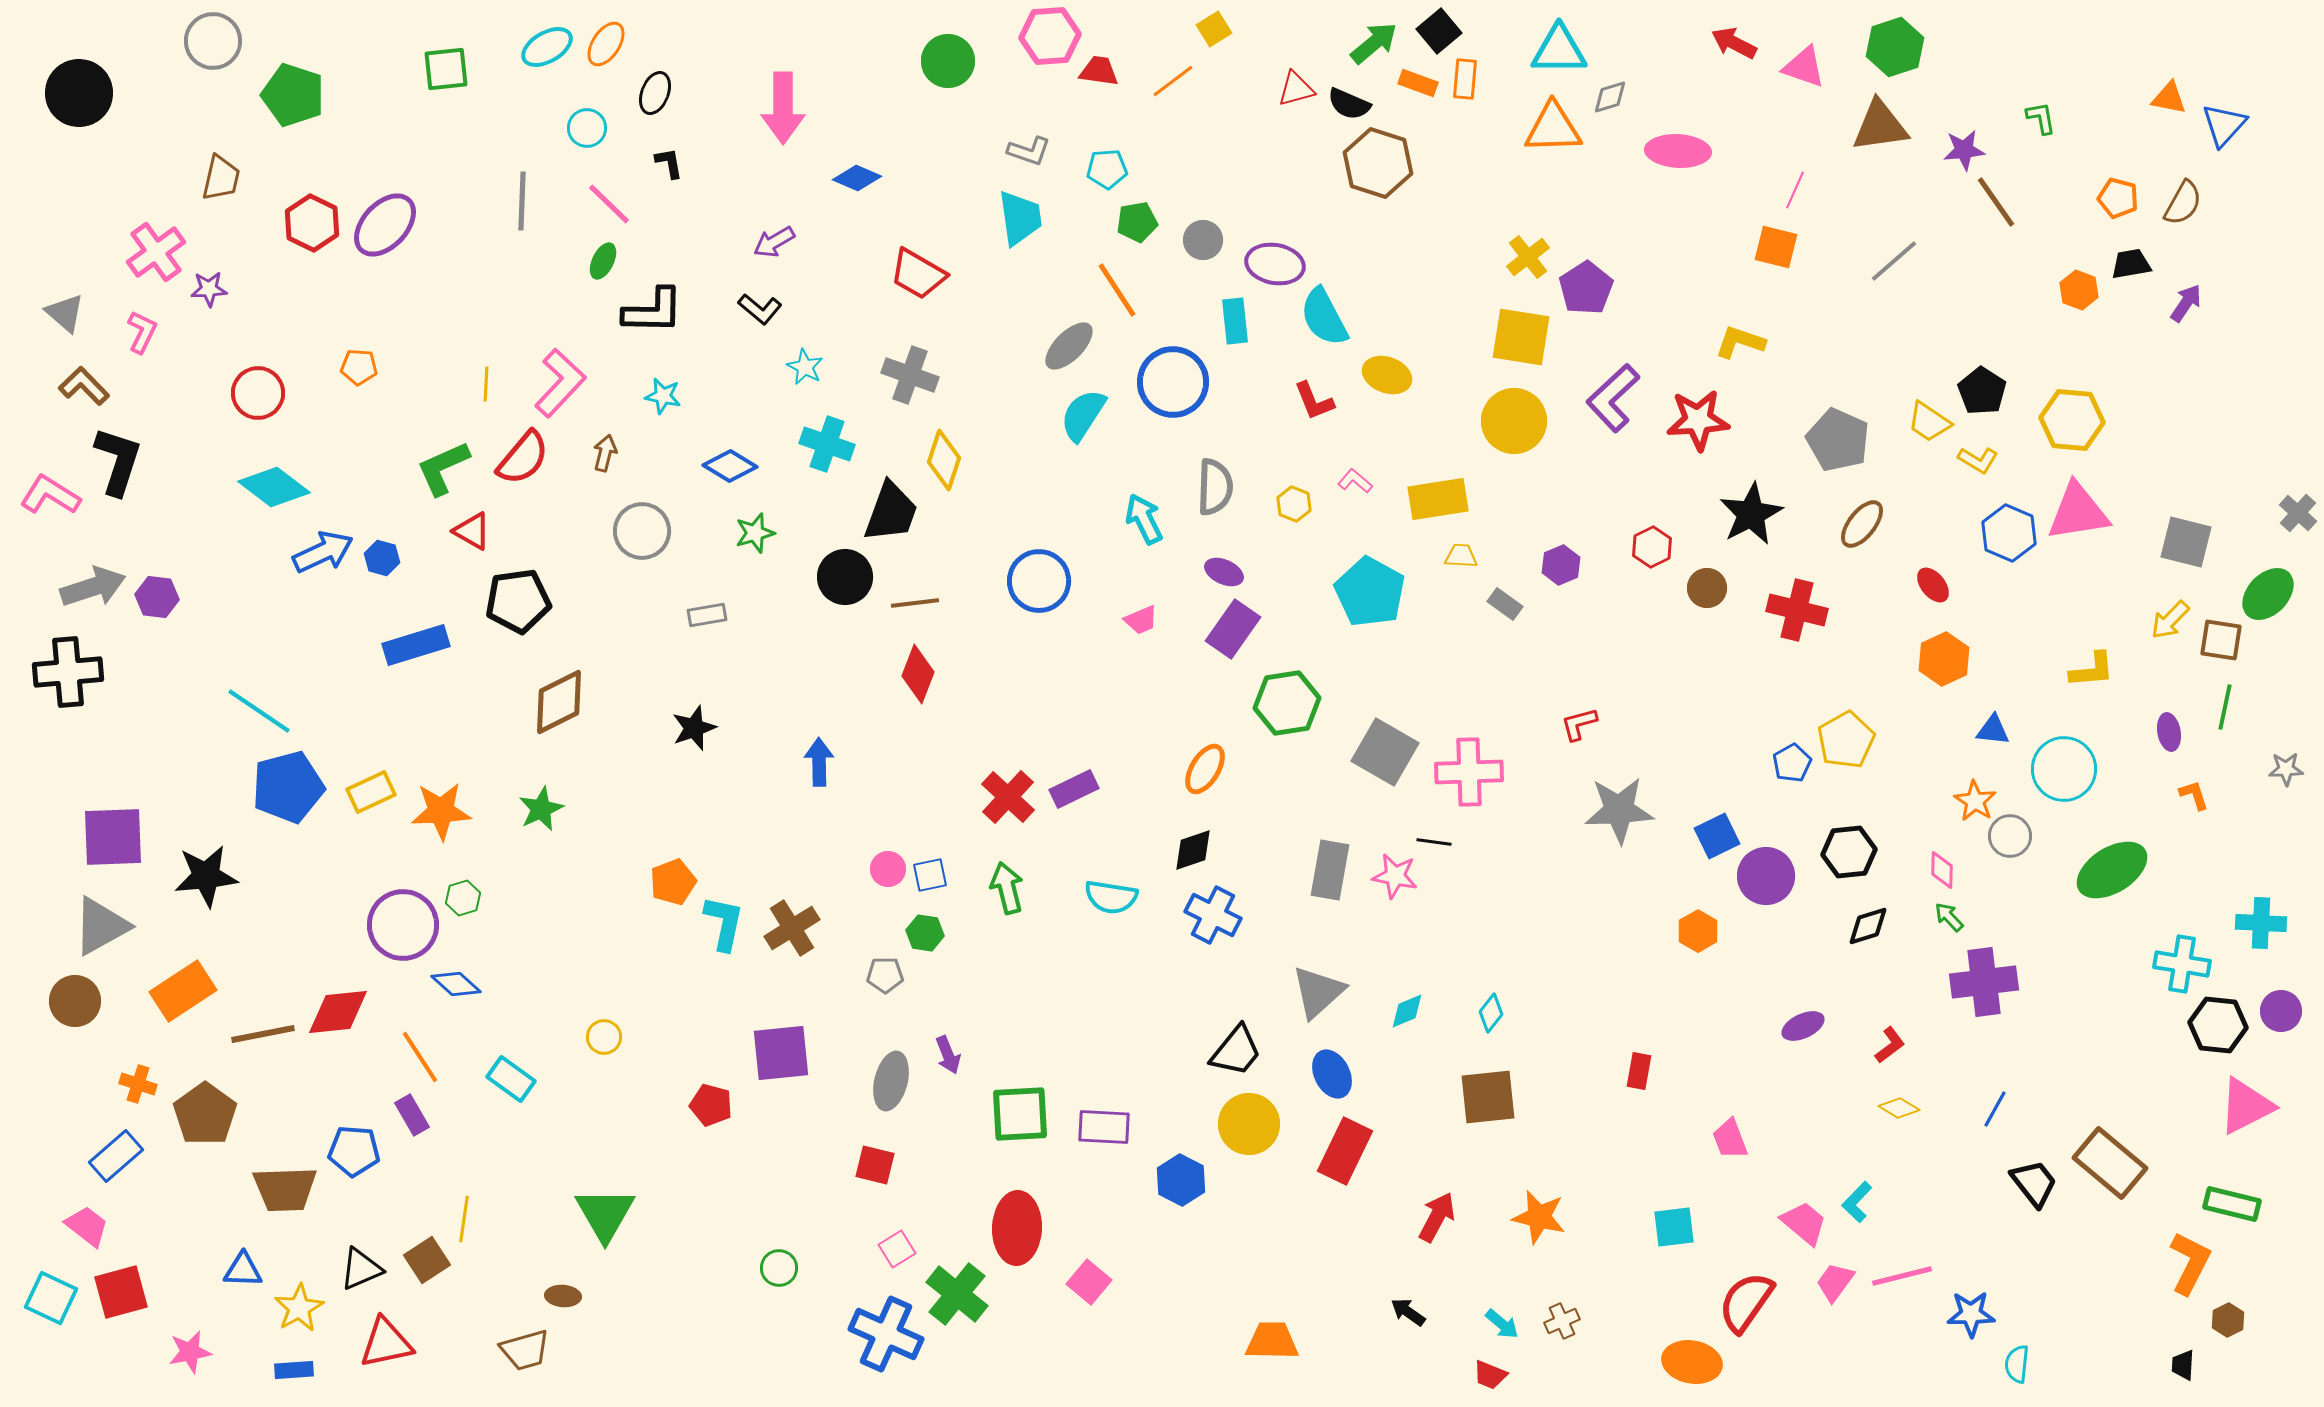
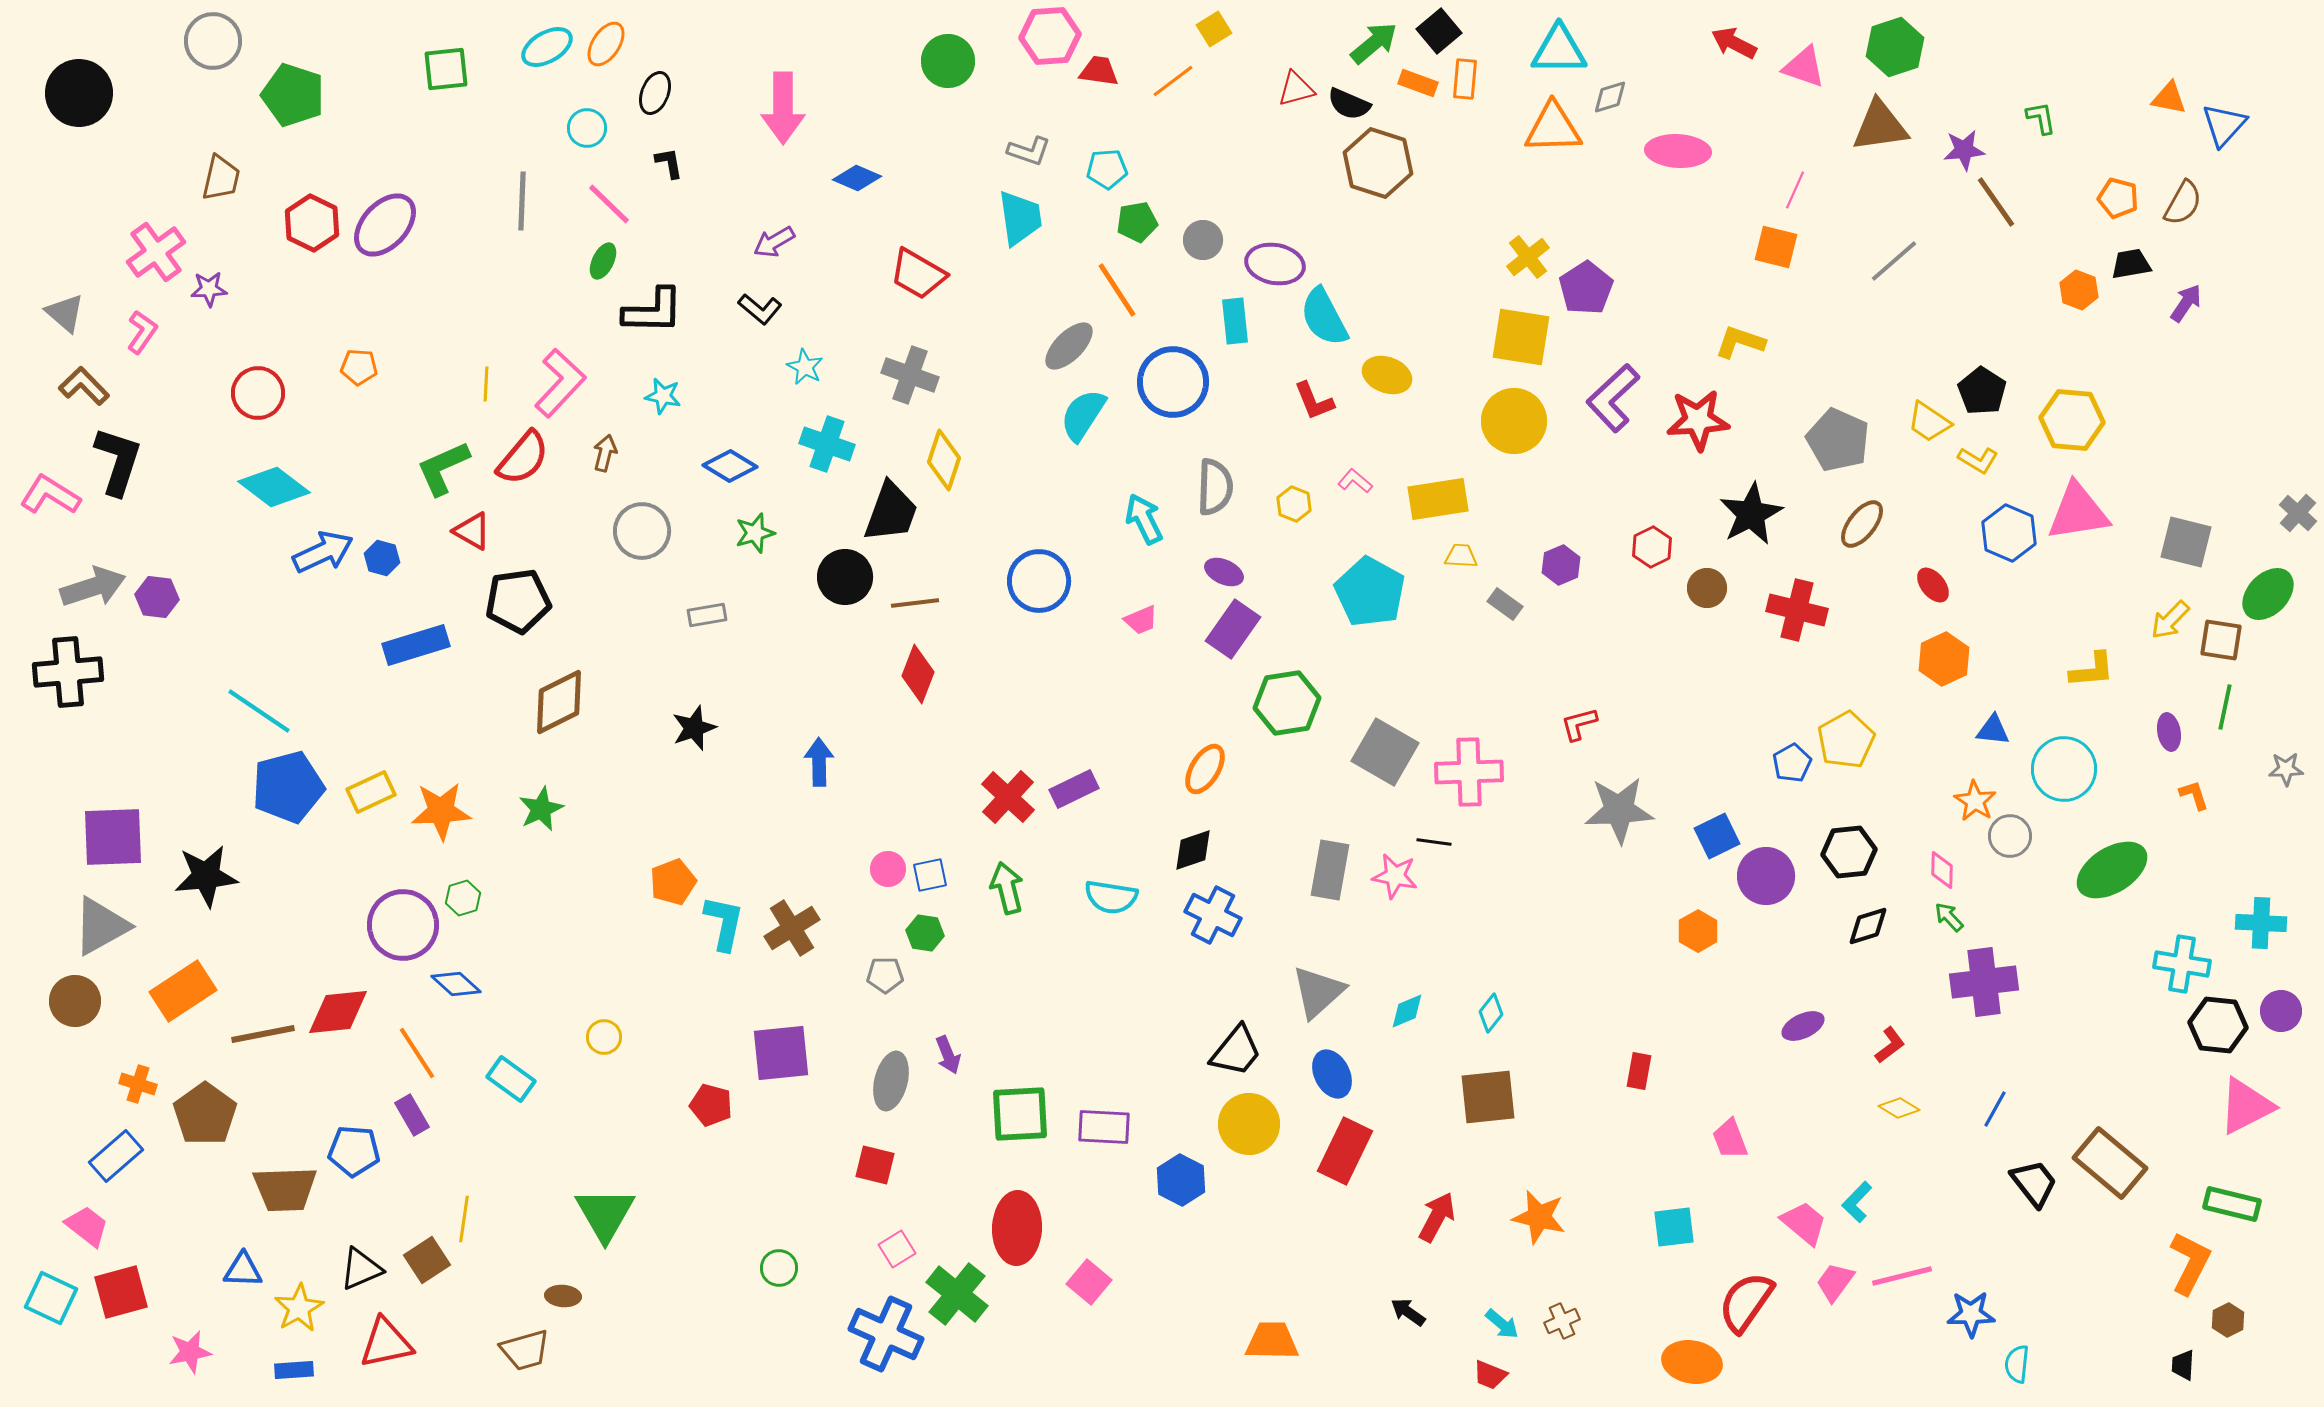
pink L-shape at (142, 332): rotated 9 degrees clockwise
orange line at (420, 1057): moved 3 px left, 4 px up
